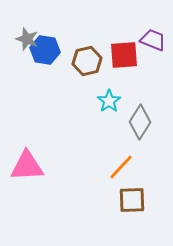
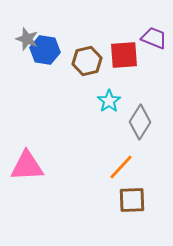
purple trapezoid: moved 1 px right, 2 px up
